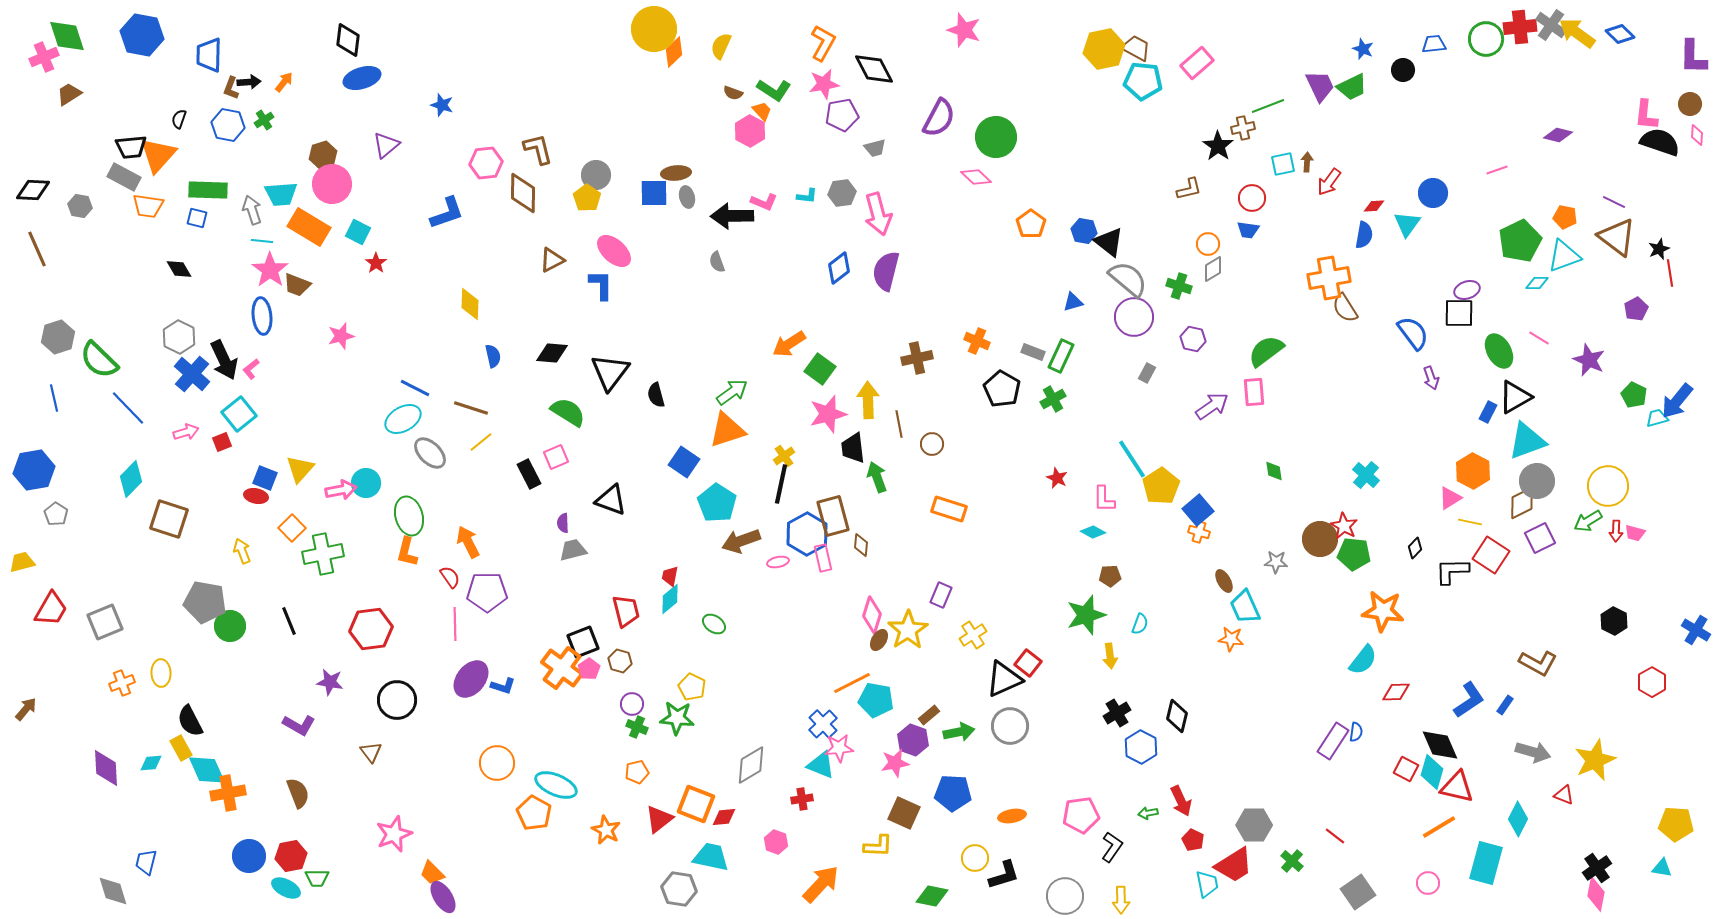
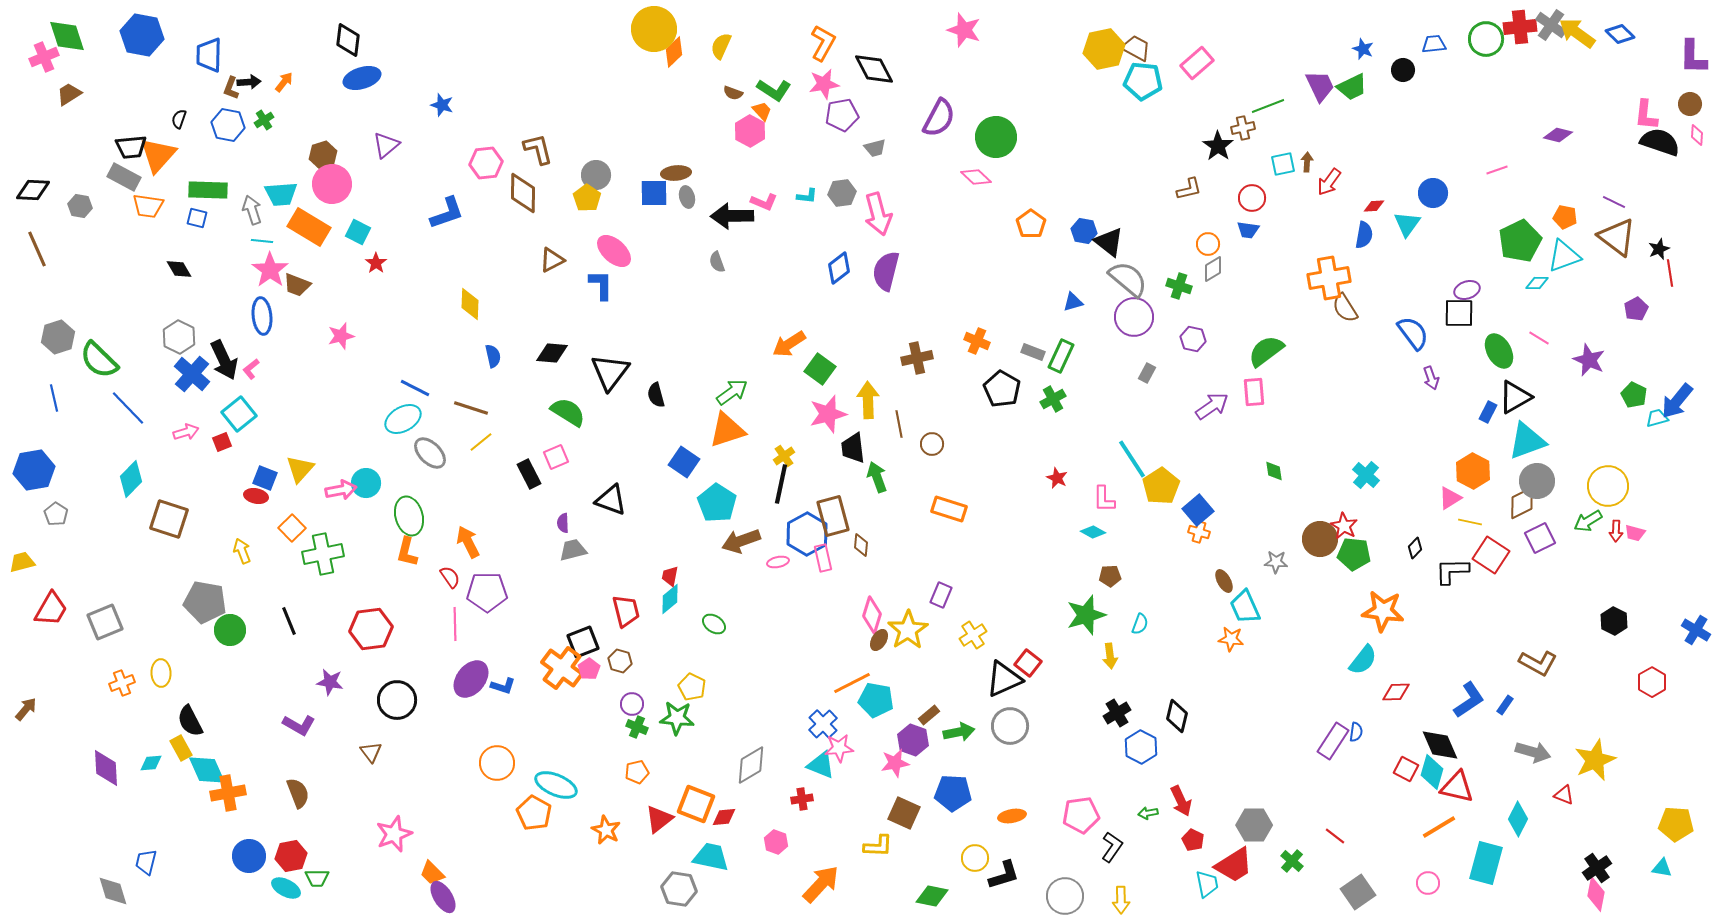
green circle at (230, 626): moved 4 px down
